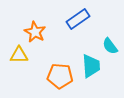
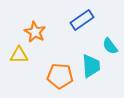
blue rectangle: moved 4 px right, 1 px down
